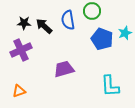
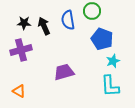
black arrow: rotated 24 degrees clockwise
cyan star: moved 12 px left, 28 px down
purple cross: rotated 10 degrees clockwise
purple trapezoid: moved 3 px down
orange triangle: rotated 48 degrees clockwise
